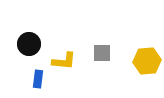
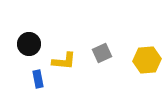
gray square: rotated 24 degrees counterclockwise
yellow hexagon: moved 1 px up
blue rectangle: rotated 18 degrees counterclockwise
